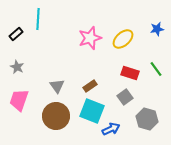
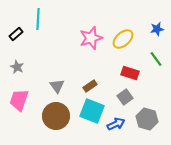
pink star: moved 1 px right
green line: moved 10 px up
blue arrow: moved 5 px right, 5 px up
